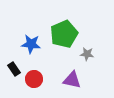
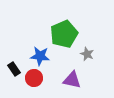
blue star: moved 9 px right, 12 px down
gray star: rotated 16 degrees clockwise
red circle: moved 1 px up
